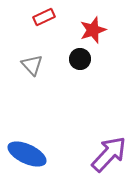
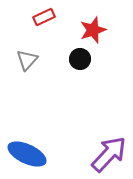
gray triangle: moved 5 px left, 5 px up; rotated 25 degrees clockwise
